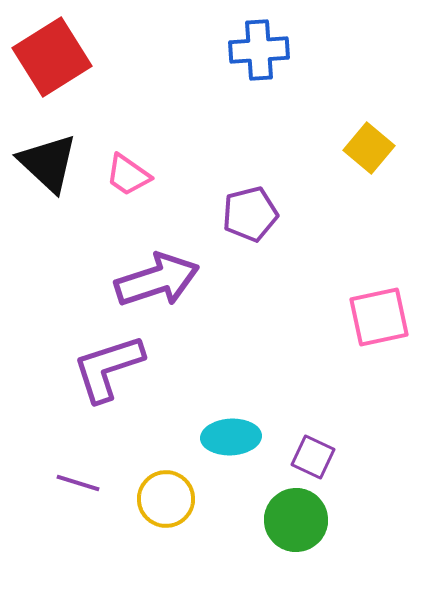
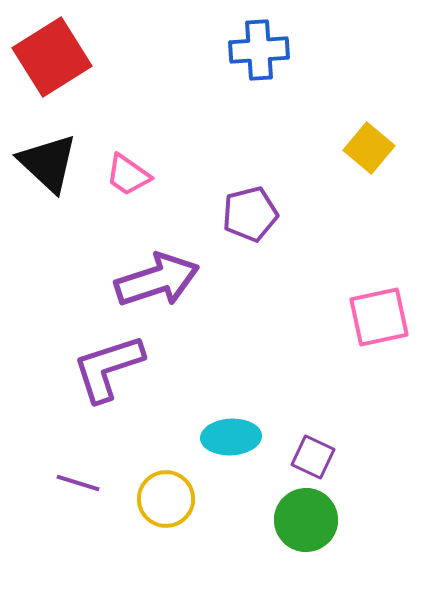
green circle: moved 10 px right
